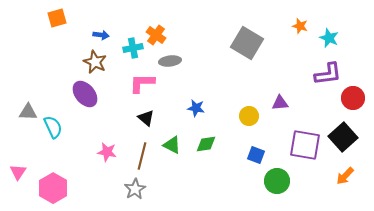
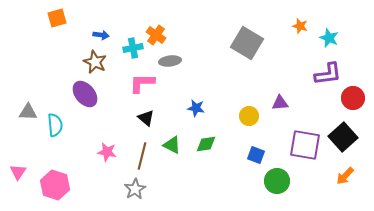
cyan semicircle: moved 2 px right, 2 px up; rotated 20 degrees clockwise
pink hexagon: moved 2 px right, 3 px up; rotated 12 degrees counterclockwise
